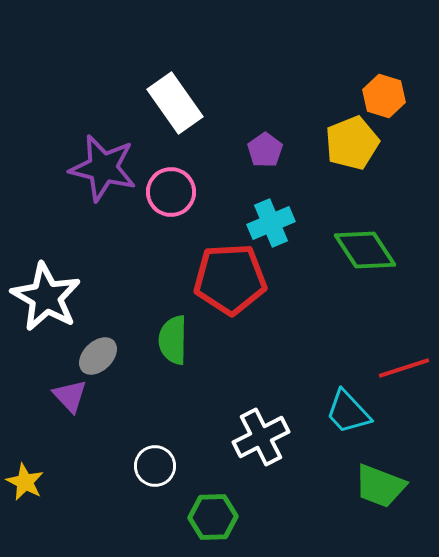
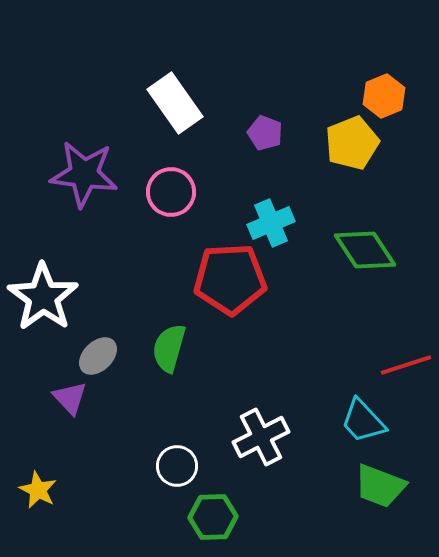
orange hexagon: rotated 21 degrees clockwise
purple pentagon: moved 17 px up; rotated 16 degrees counterclockwise
purple star: moved 19 px left, 6 px down; rotated 6 degrees counterclockwise
white star: moved 3 px left; rotated 6 degrees clockwise
green semicircle: moved 4 px left, 8 px down; rotated 15 degrees clockwise
red line: moved 2 px right, 3 px up
purple triangle: moved 2 px down
cyan trapezoid: moved 15 px right, 9 px down
white circle: moved 22 px right
yellow star: moved 13 px right, 8 px down
